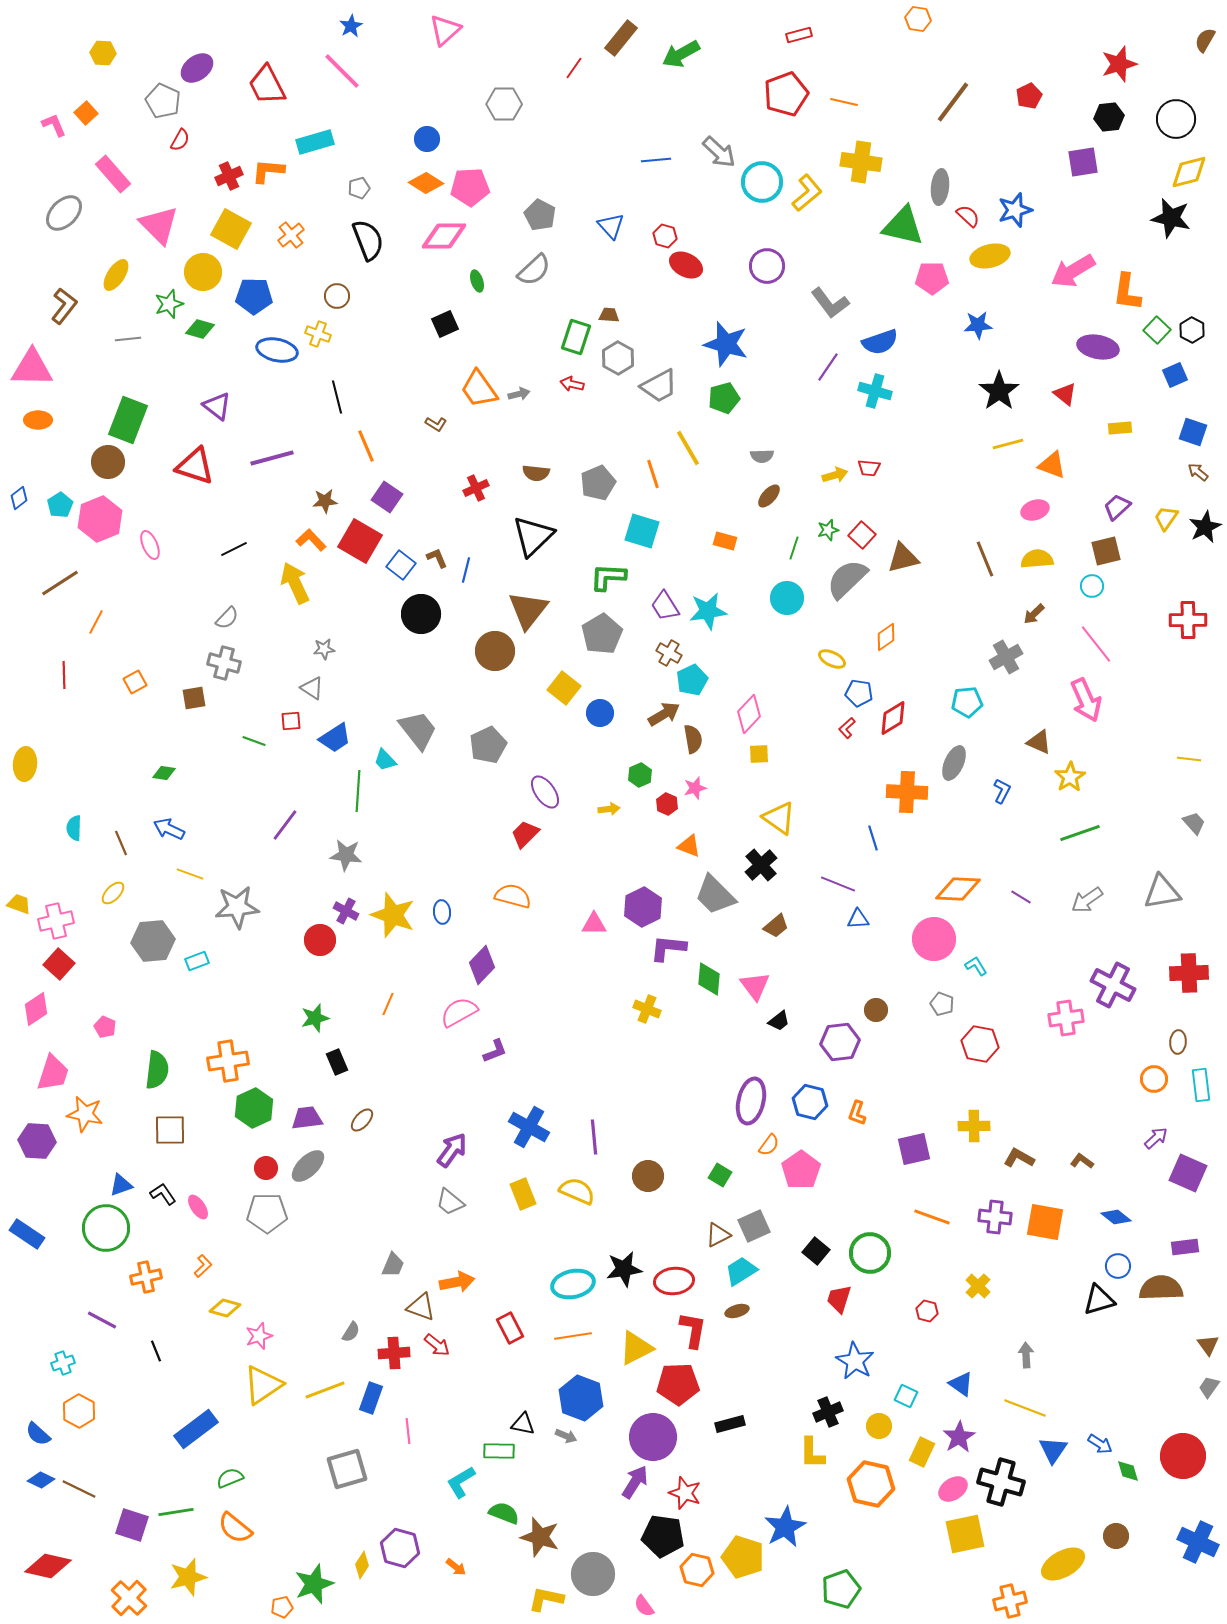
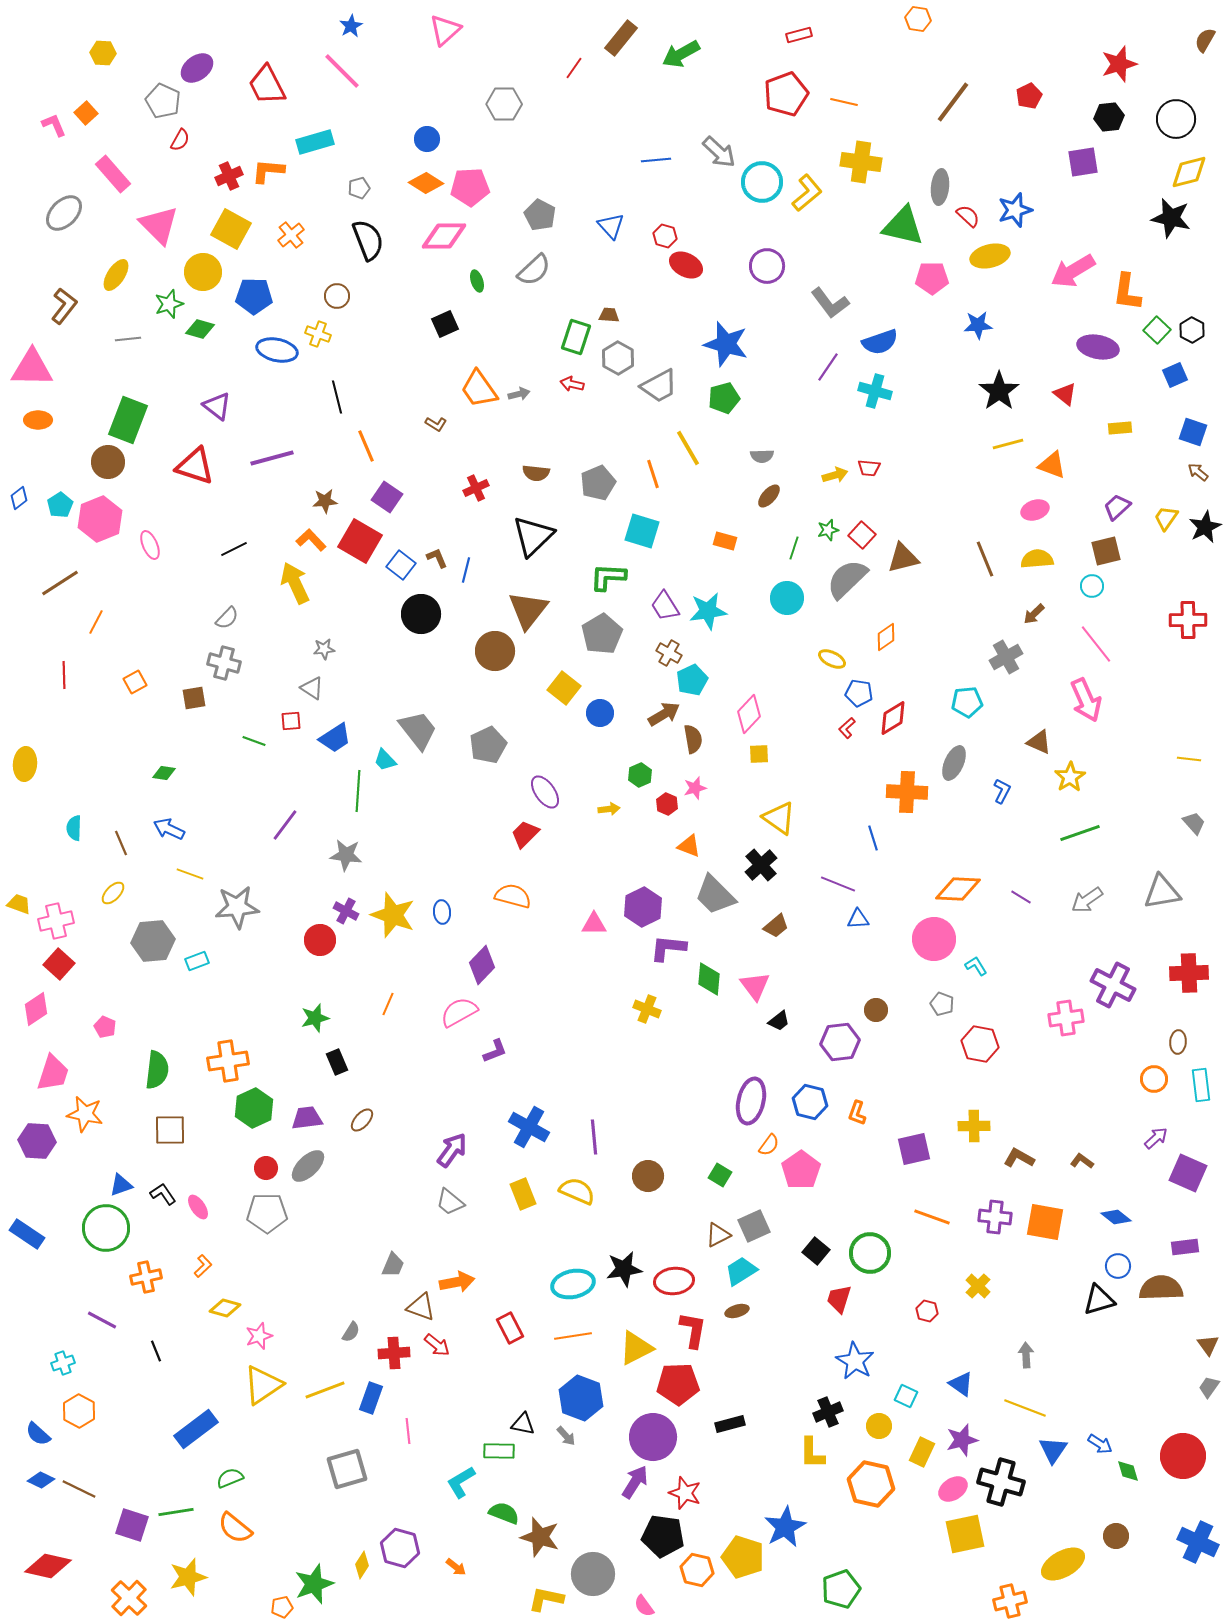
gray arrow at (566, 1436): rotated 25 degrees clockwise
purple star at (959, 1437): moved 3 px right, 3 px down; rotated 16 degrees clockwise
